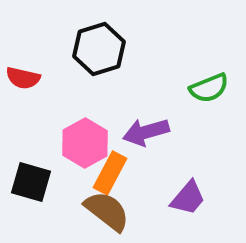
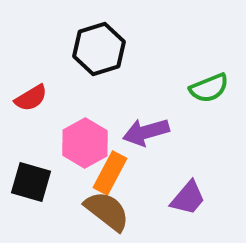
red semicircle: moved 8 px right, 20 px down; rotated 44 degrees counterclockwise
